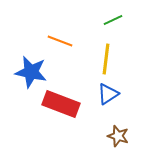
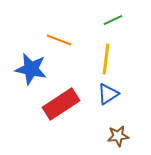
orange line: moved 1 px left, 1 px up
blue star: moved 3 px up
red rectangle: rotated 54 degrees counterclockwise
brown star: rotated 25 degrees counterclockwise
